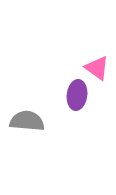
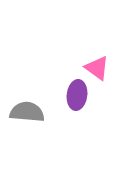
gray semicircle: moved 9 px up
